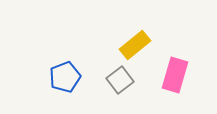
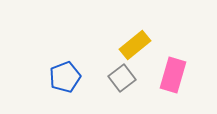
pink rectangle: moved 2 px left
gray square: moved 2 px right, 2 px up
